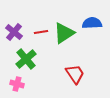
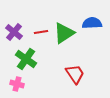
green cross: rotated 15 degrees counterclockwise
